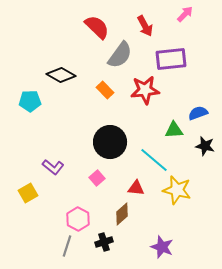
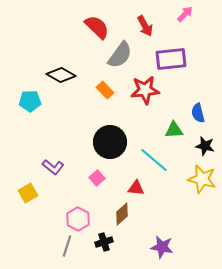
blue semicircle: rotated 84 degrees counterclockwise
yellow star: moved 25 px right, 11 px up
purple star: rotated 10 degrees counterclockwise
